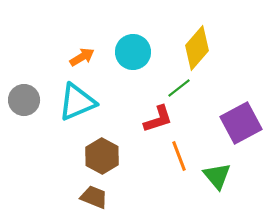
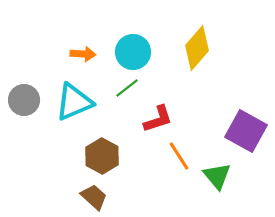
orange arrow: moved 1 px right, 3 px up; rotated 35 degrees clockwise
green line: moved 52 px left
cyan triangle: moved 3 px left
purple square: moved 5 px right, 8 px down; rotated 33 degrees counterclockwise
orange line: rotated 12 degrees counterclockwise
brown trapezoid: rotated 20 degrees clockwise
